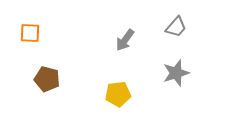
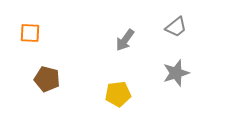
gray trapezoid: rotated 10 degrees clockwise
